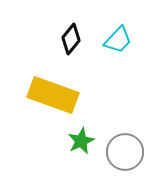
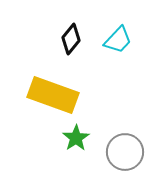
green star: moved 5 px left, 3 px up; rotated 8 degrees counterclockwise
